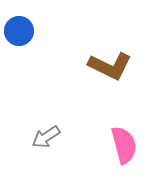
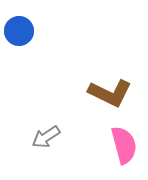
brown L-shape: moved 27 px down
